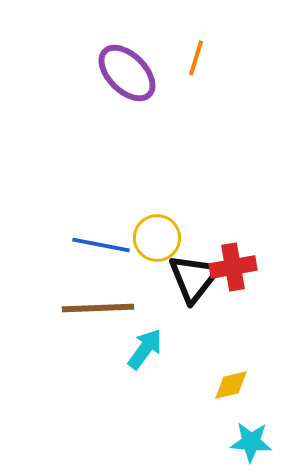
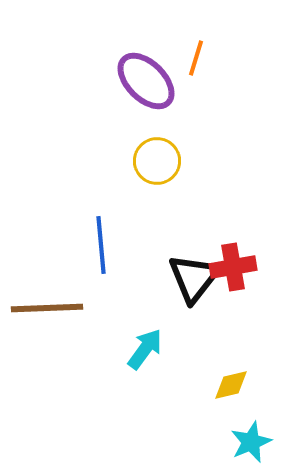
purple ellipse: moved 19 px right, 8 px down
yellow circle: moved 77 px up
blue line: rotated 74 degrees clockwise
brown line: moved 51 px left
cyan star: rotated 27 degrees counterclockwise
